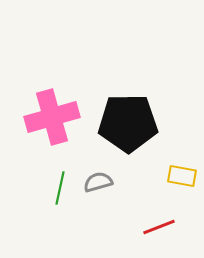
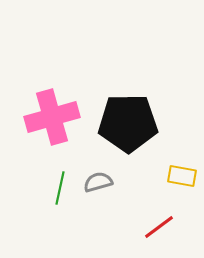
red line: rotated 16 degrees counterclockwise
